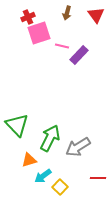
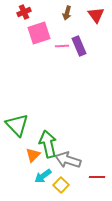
red cross: moved 4 px left, 5 px up
pink line: rotated 16 degrees counterclockwise
purple rectangle: moved 9 px up; rotated 66 degrees counterclockwise
green arrow: moved 2 px left, 6 px down; rotated 40 degrees counterclockwise
gray arrow: moved 10 px left, 13 px down; rotated 50 degrees clockwise
orange triangle: moved 4 px right, 5 px up; rotated 28 degrees counterclockwise
red line: moved 1 px left, 1 px up
yellow square: moved 1 px right, 2 px up
